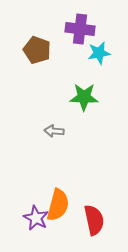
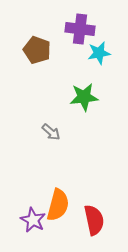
green star: rotated 8 degrees counterclockwise
gray arrow: moved 3 px left, 1 px down; rotated 144 degrees counterclockwise
purple star: moved 3 px left, 2 px down
